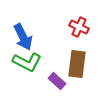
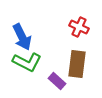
blue arrow: moved 1 px left
